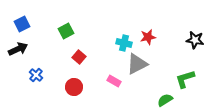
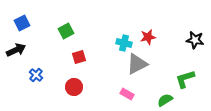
blue square: moved 1 px up
black arrow: moved 2 px left, 1 px down
red square: rotated 32 degrees clockwise
pink rectangle: moved 13 px right, 13 px down
